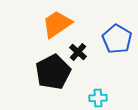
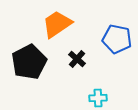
blue pentagon: rotated 20 degrees counterclockwise
black cross: moved 1 px left, 7 px down
black pentagon: moved 24 px left, 10 px up
